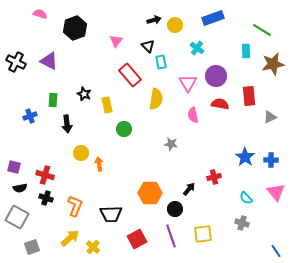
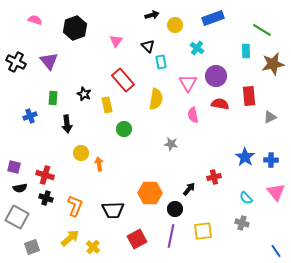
pink semicircle at (40, 14): moved 5 px left, 6 px down
black arrow at (154, 20): moved 2 px left, 5 px up
purple triangle at (49, 61): rotated 24 degrees clockwise
red rectangle at (130, 75): moved 7 px left, 5 px down
green rectangle at (53, 100): moved 2 px up
black trapezoid at (111, 214): moved 2 px right, 4 px up
yellow square at (203, 234): moved 3 px up
purple line at (171, 236): rotated 30 degrees clockwise
